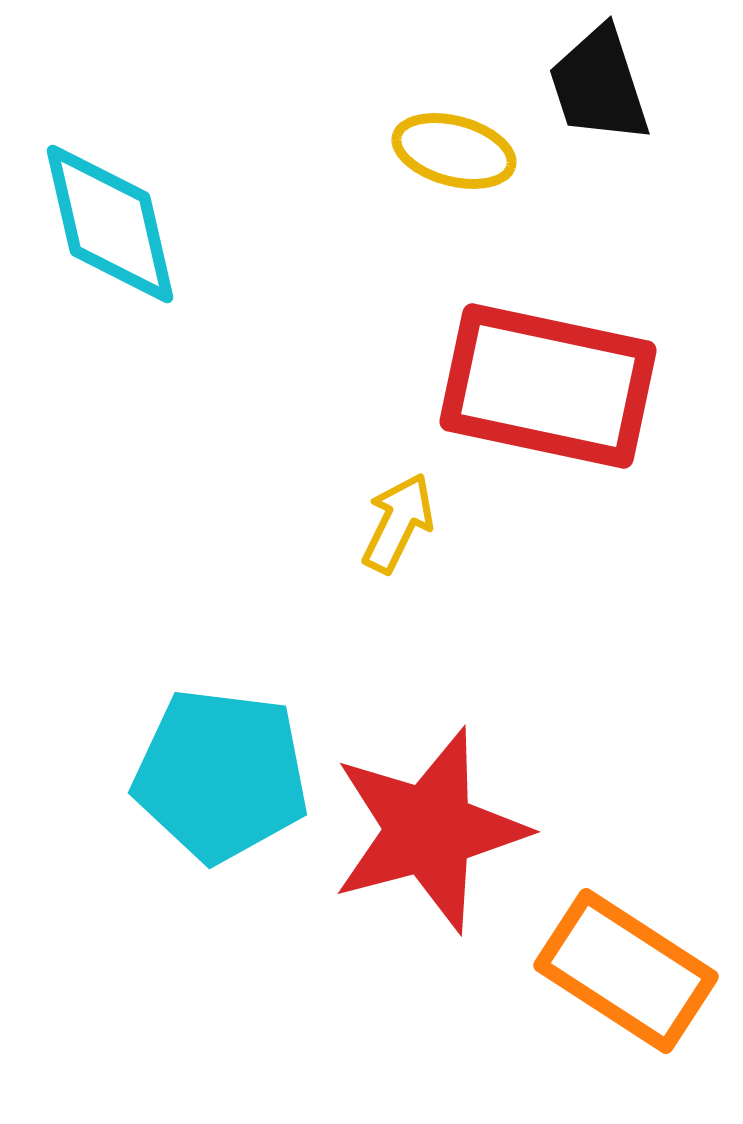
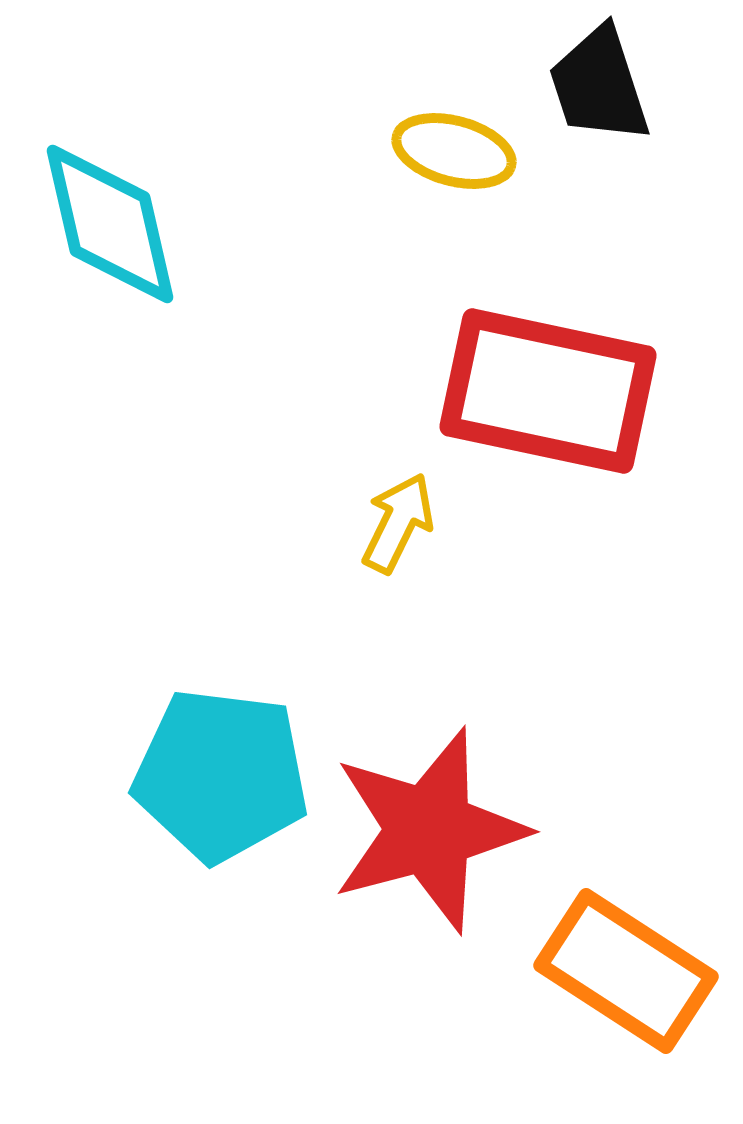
red rectangle: moved 5 px down
